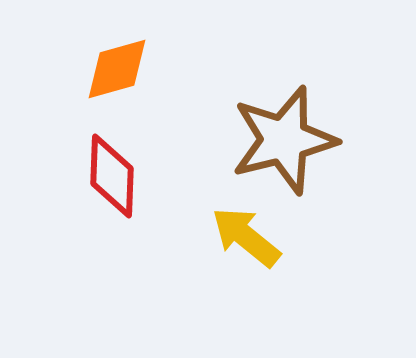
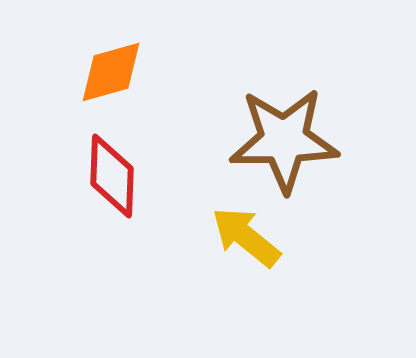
orange diamond: moved 6 px left, 3 px down
brown star: rotated 13 degrees clockwise
